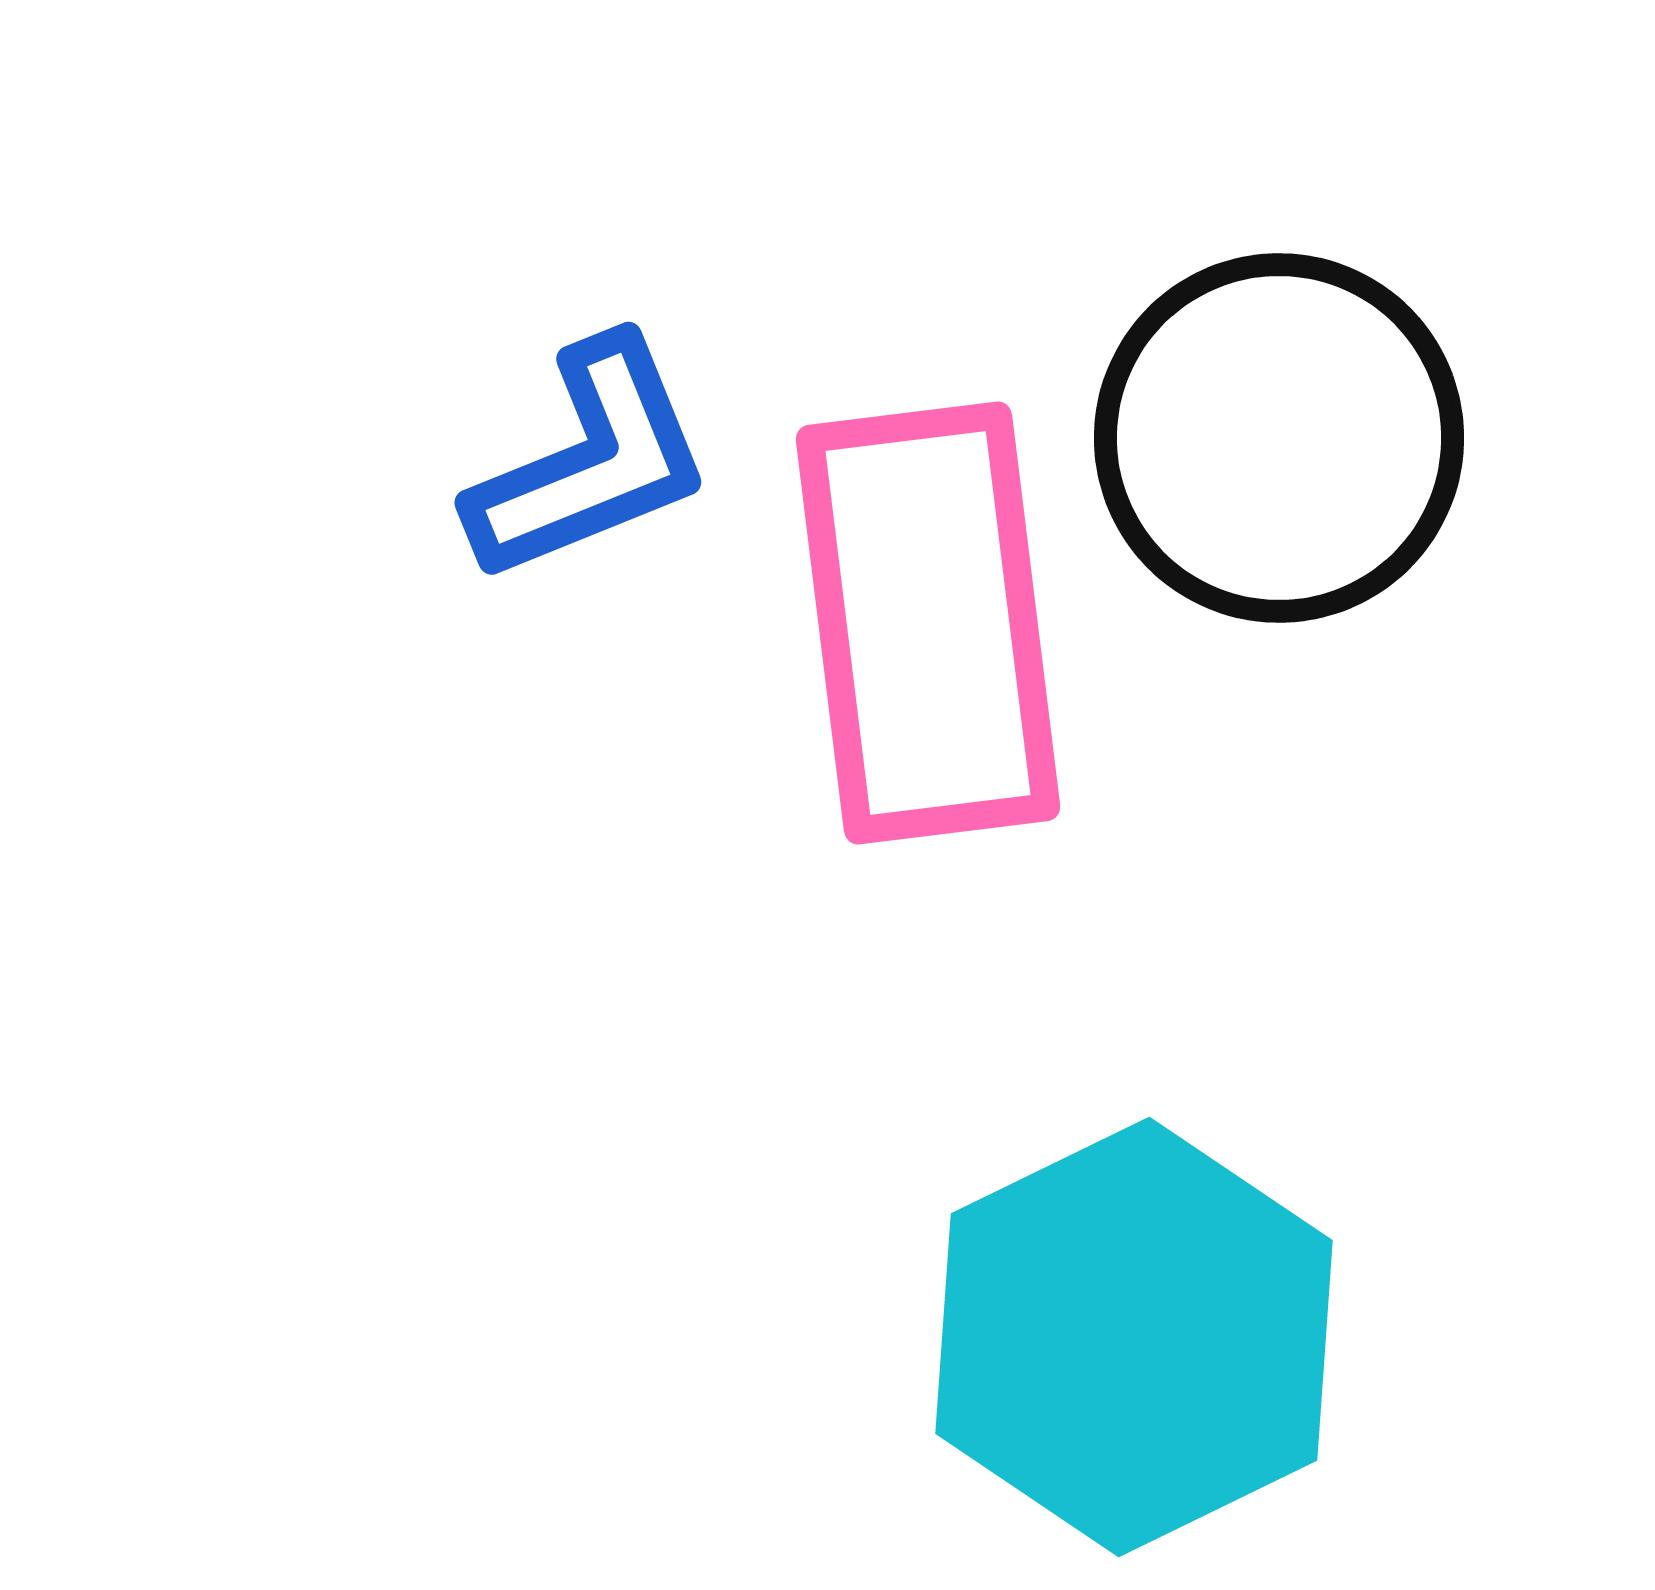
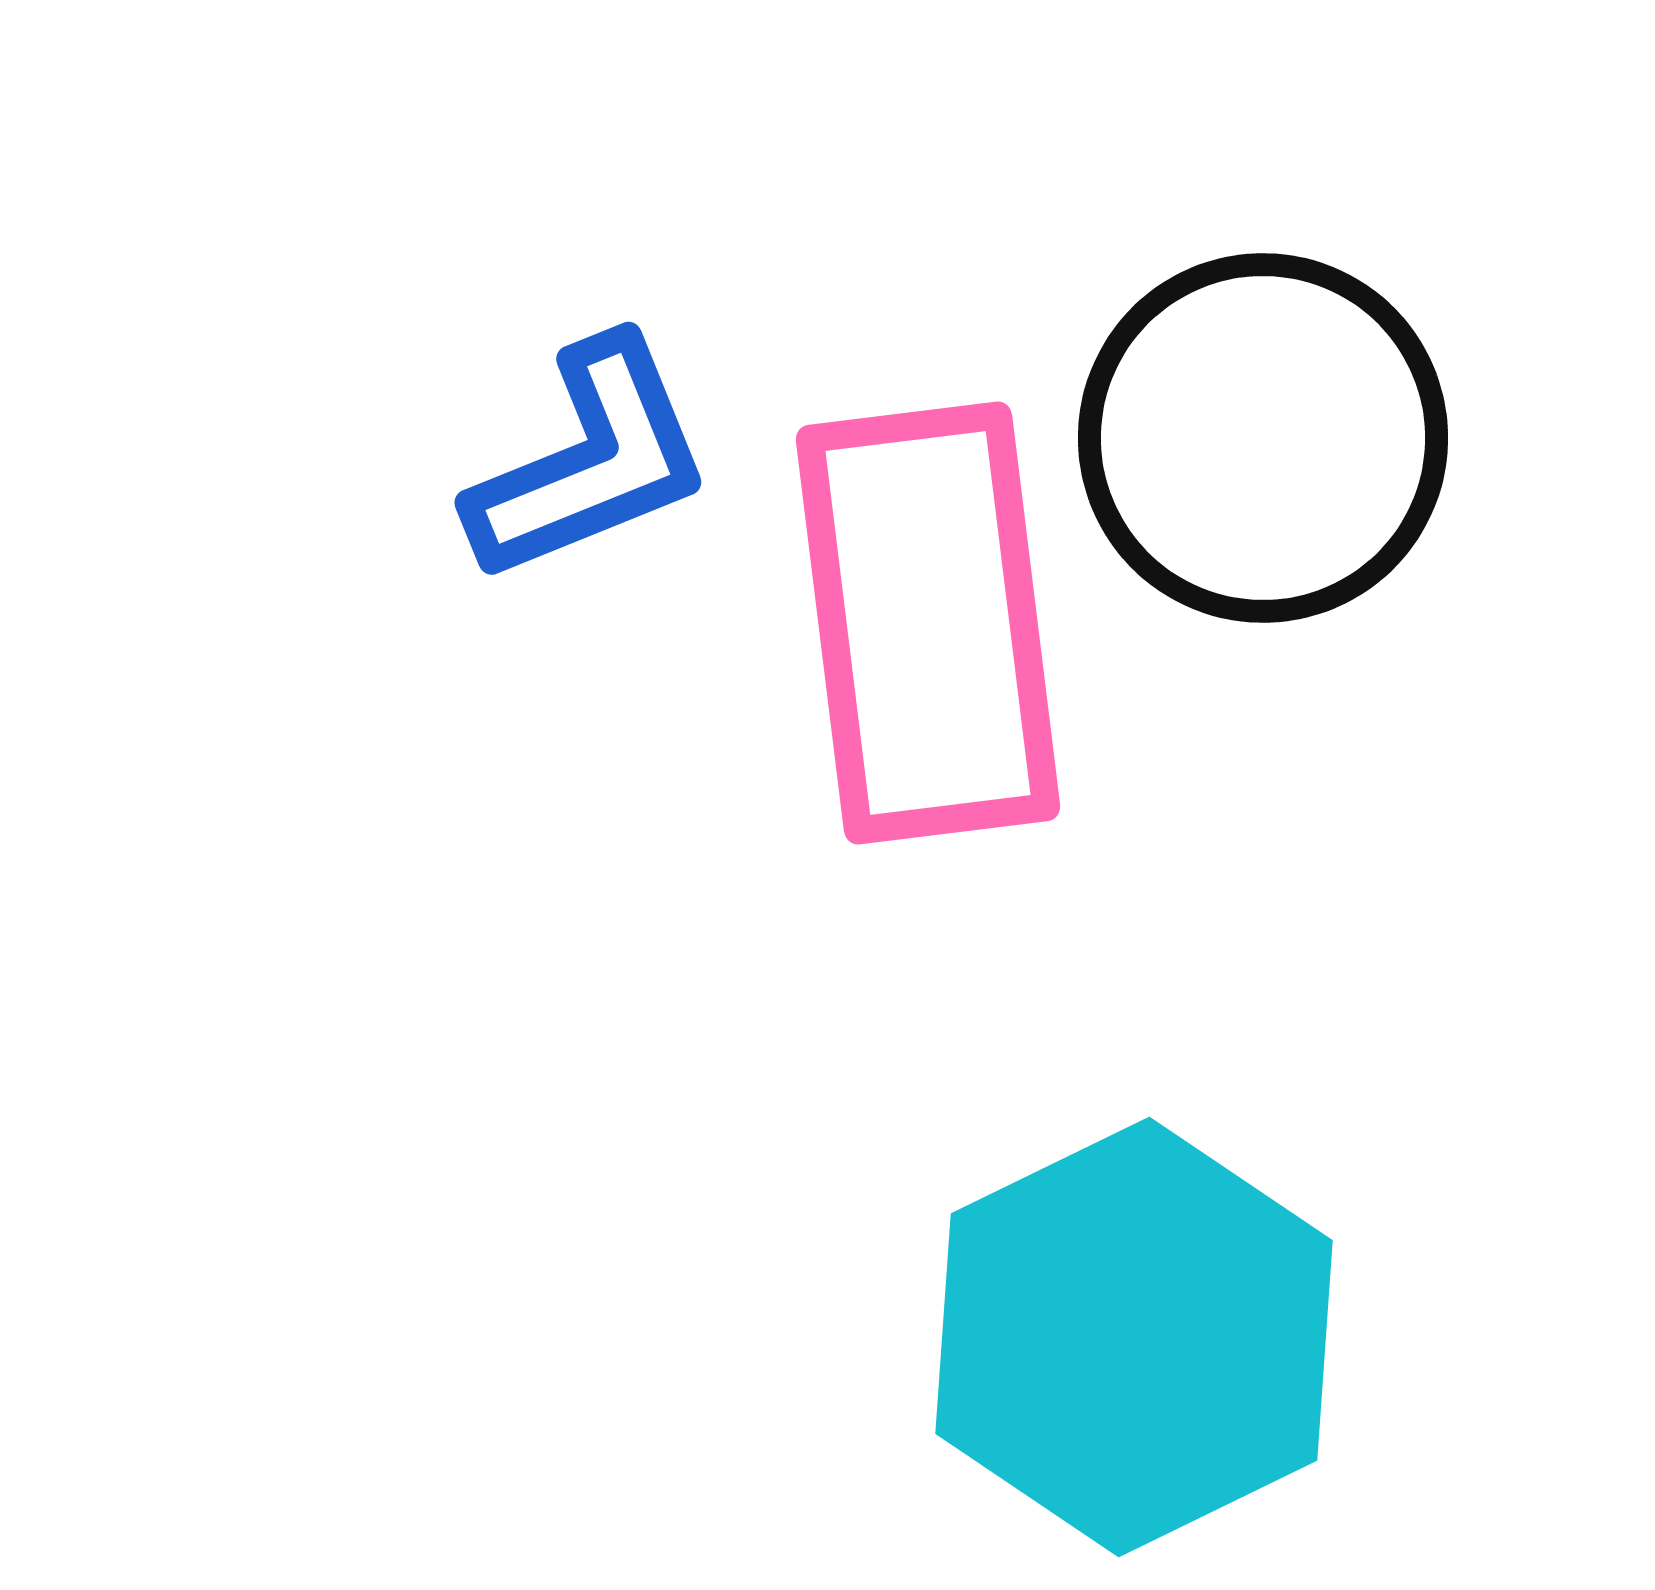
black circle: moved 16 px left
